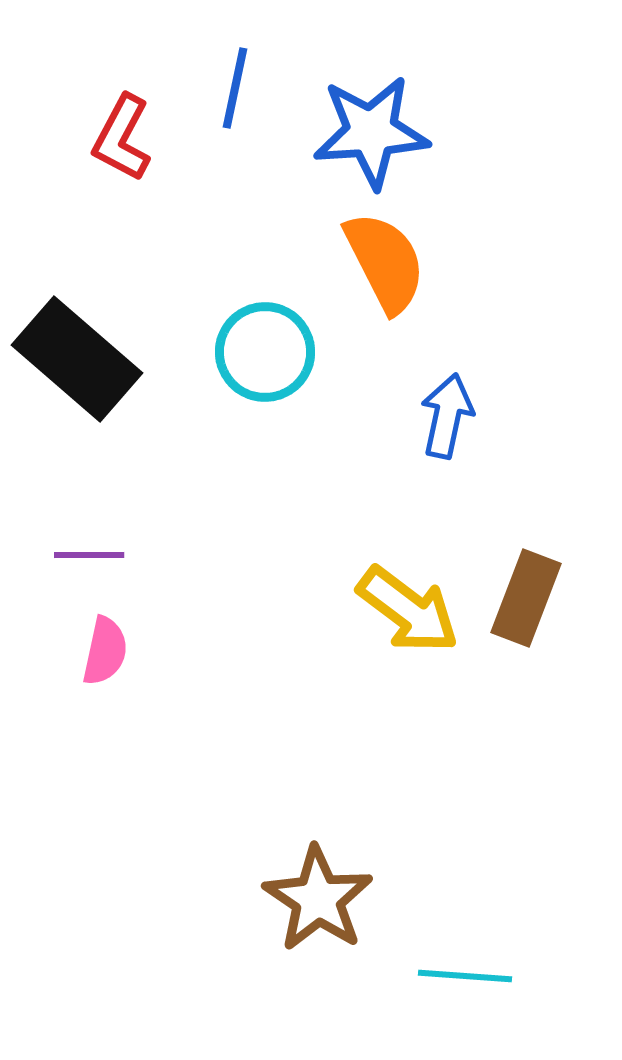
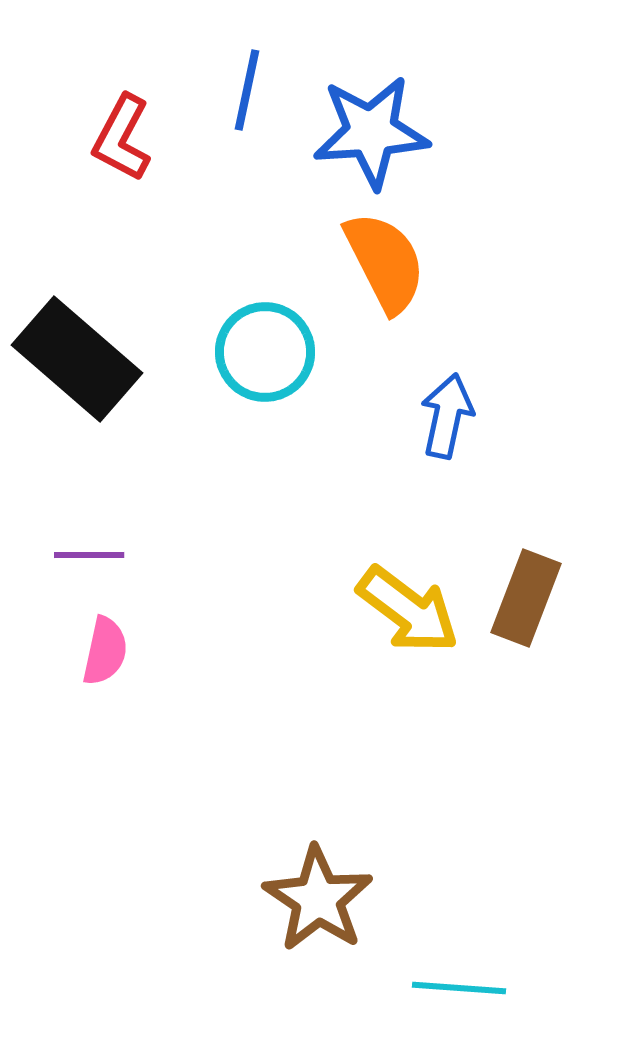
blue line: moved 12 px right, 2 px down
cyan line: moved 6 px left, 12 px down
